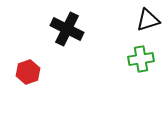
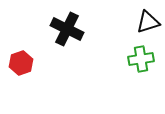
black triangle: moved 2 px down
red hexagon: moved 7 px left, 9 px up
